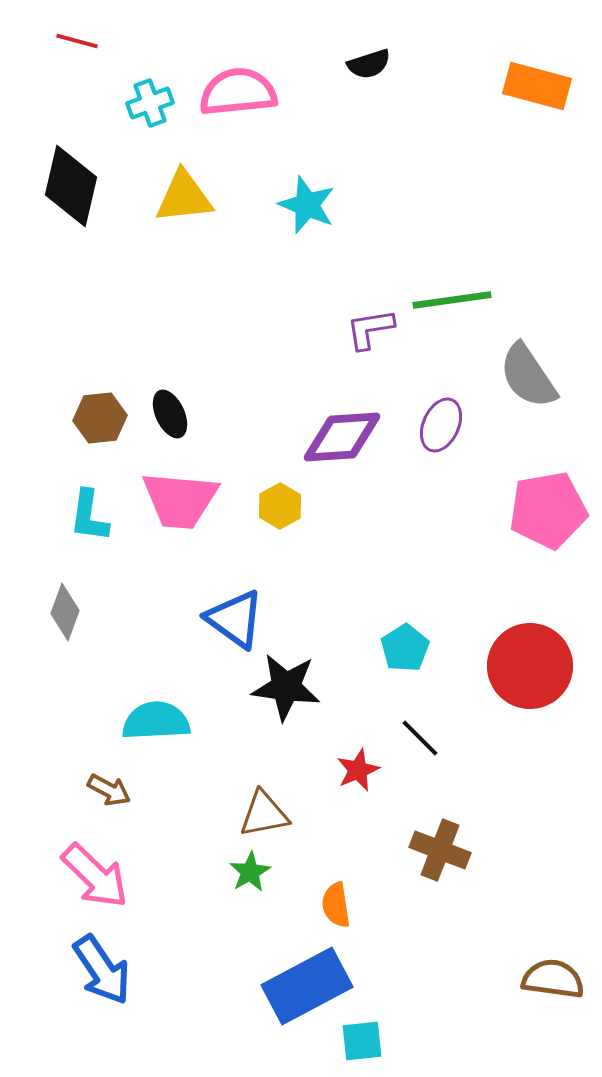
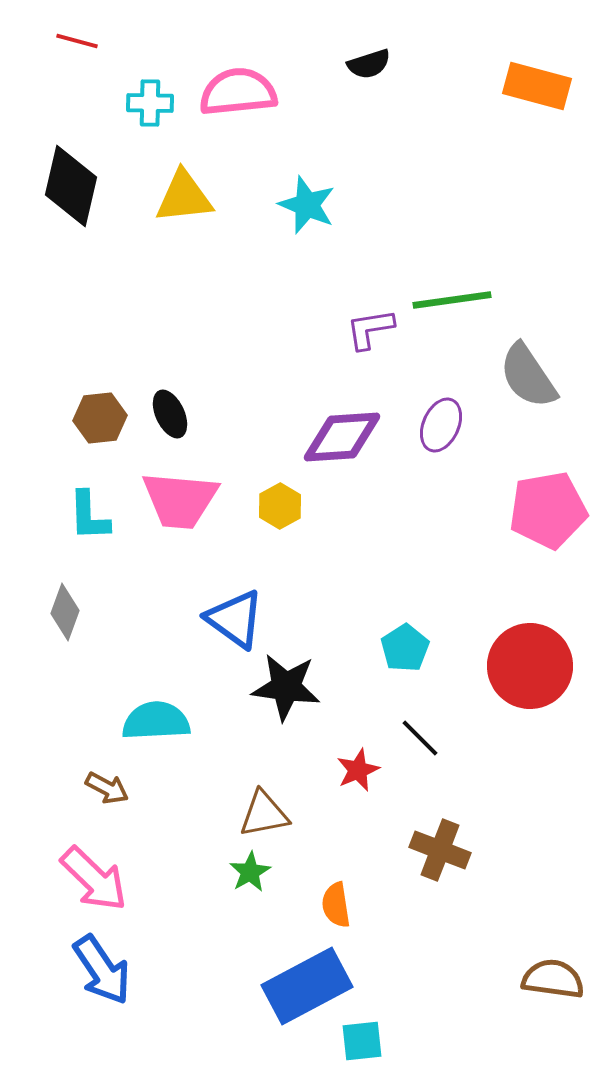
cyan cross: rotated 21 degrees clockwise
cyan L-shape: rotated 10 degrees counterclockwise
brown arrow: moved 2 px left, 2 px up
pink arrow: moved 1 px left, 3 px down
